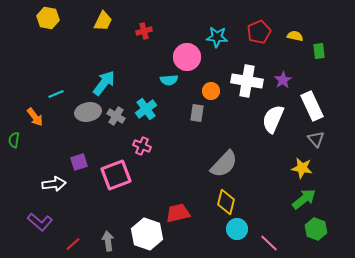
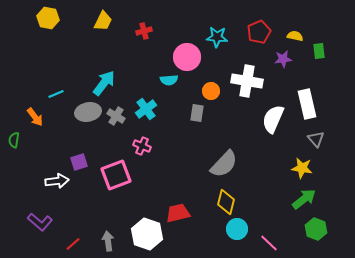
purple star: moved 21 px up; rotated 24 degrees clockwise
white rectangle: moved 5 px left, 2 px up; rotated 12 degrees clockwise
white arrow: moved 3 px right, 3 px up
